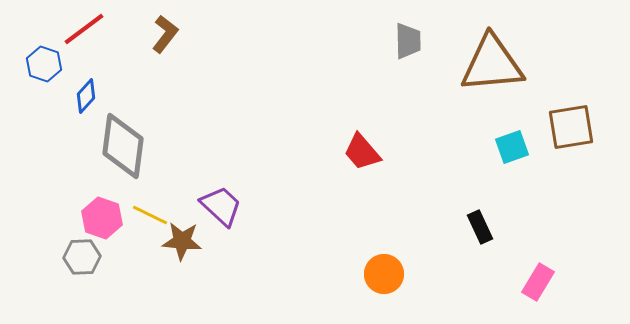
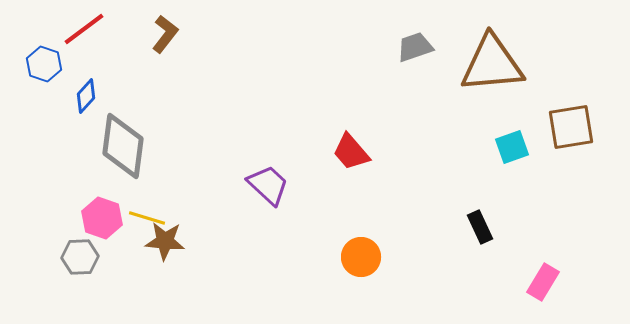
gray trapezoid: moved 7 px right, 6 px down; rotated 108 degrees counterclockwise
red trapezoid: moved 11 px left
purple trapezoid: moved 47 px right, 21 px up
yellow line: moved 3 px left, 3 px down; rotated 9 degrees counterclockwise
brown star: moved 17 px left
gray hexagon: moved 2 px left
orange circle: moved 23 px left, 17 px up
pink rectangle: moved 5 px right
